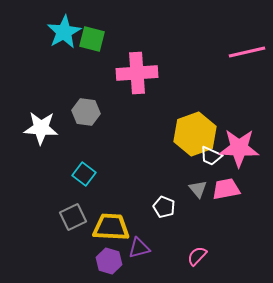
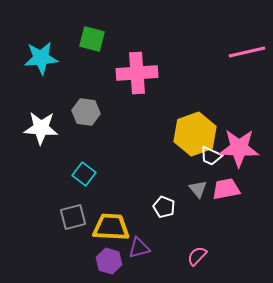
cyan star: moved 23 px left, 26 px down; rotated 24 degrees clockwise
gray square: rotated 12 degrees clockwise
